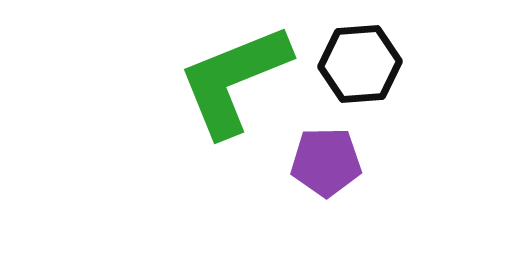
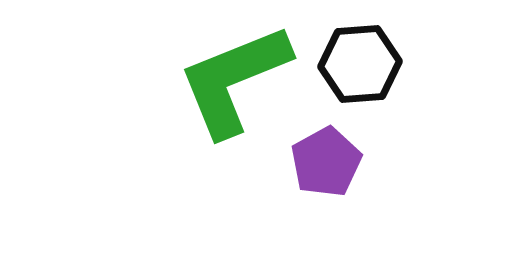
purple pentagon: rotated 28 degrees counterclockwise
